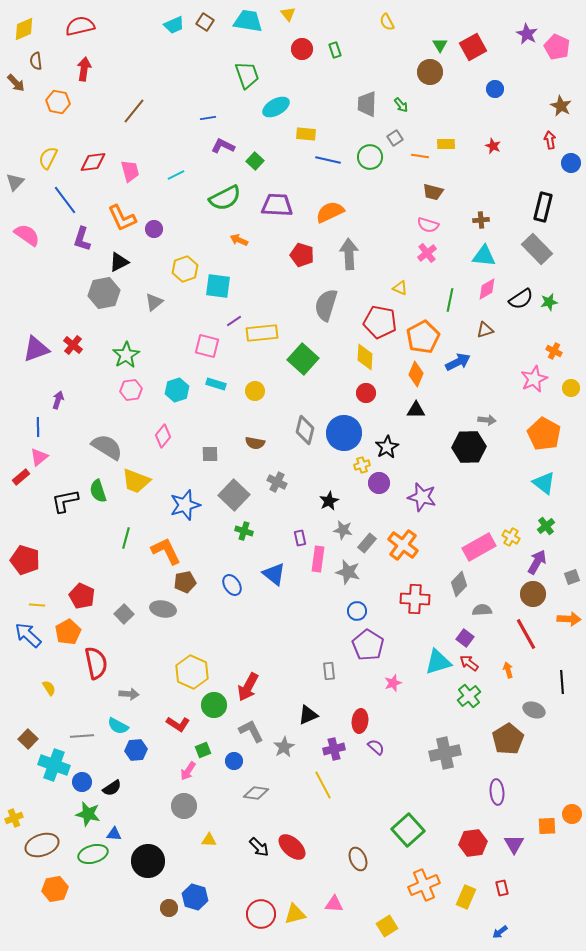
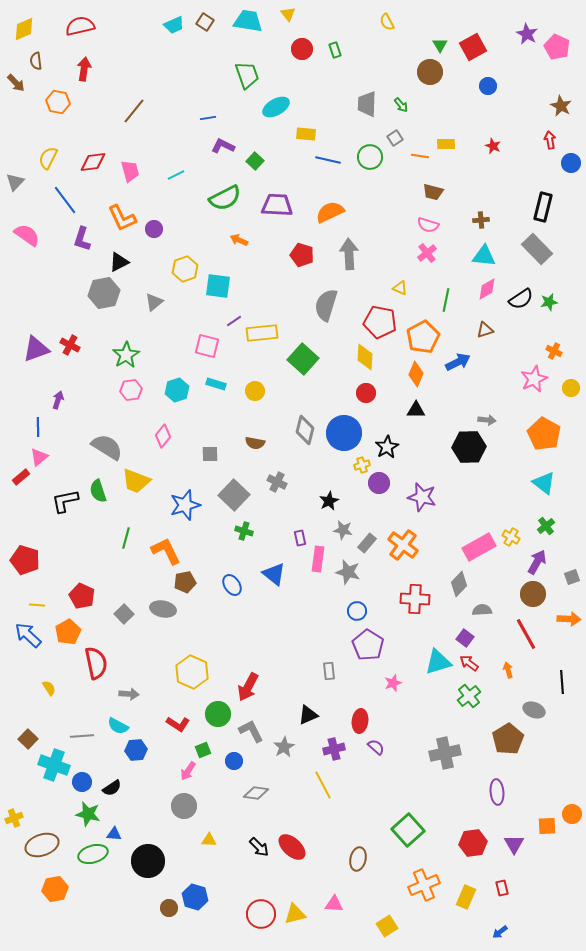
blue circle at (495, 89): moved 7 px left, 3 px up
green line at (450, 300): moved 4 px left
red cross at (73, 345): moved 3 px left; rotated 12 degrees counterclockwise
green circle at (214, 705): moved 4 px right, 9 px down
brown ellipse at (358, 859): rotated 35 degrees clockwise
